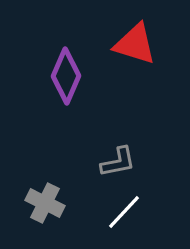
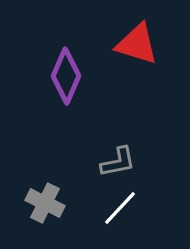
red triangle: moved 2 px right
white line: moved 4 px left, 4 px up
